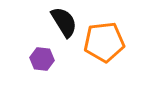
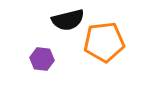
black semicircle: moved 4 px right, 2 px up; rotated 108 degrees clockwise
